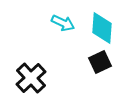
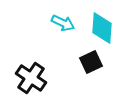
black square: moved 9 px left
black cross: rotated 12 degrees counterclockwise
